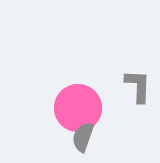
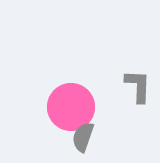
pink circle: moved 7 px left, 1 px up
